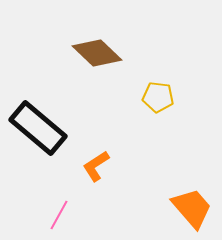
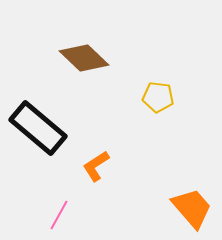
brown diamond: moved 13 px left, 5 px down
